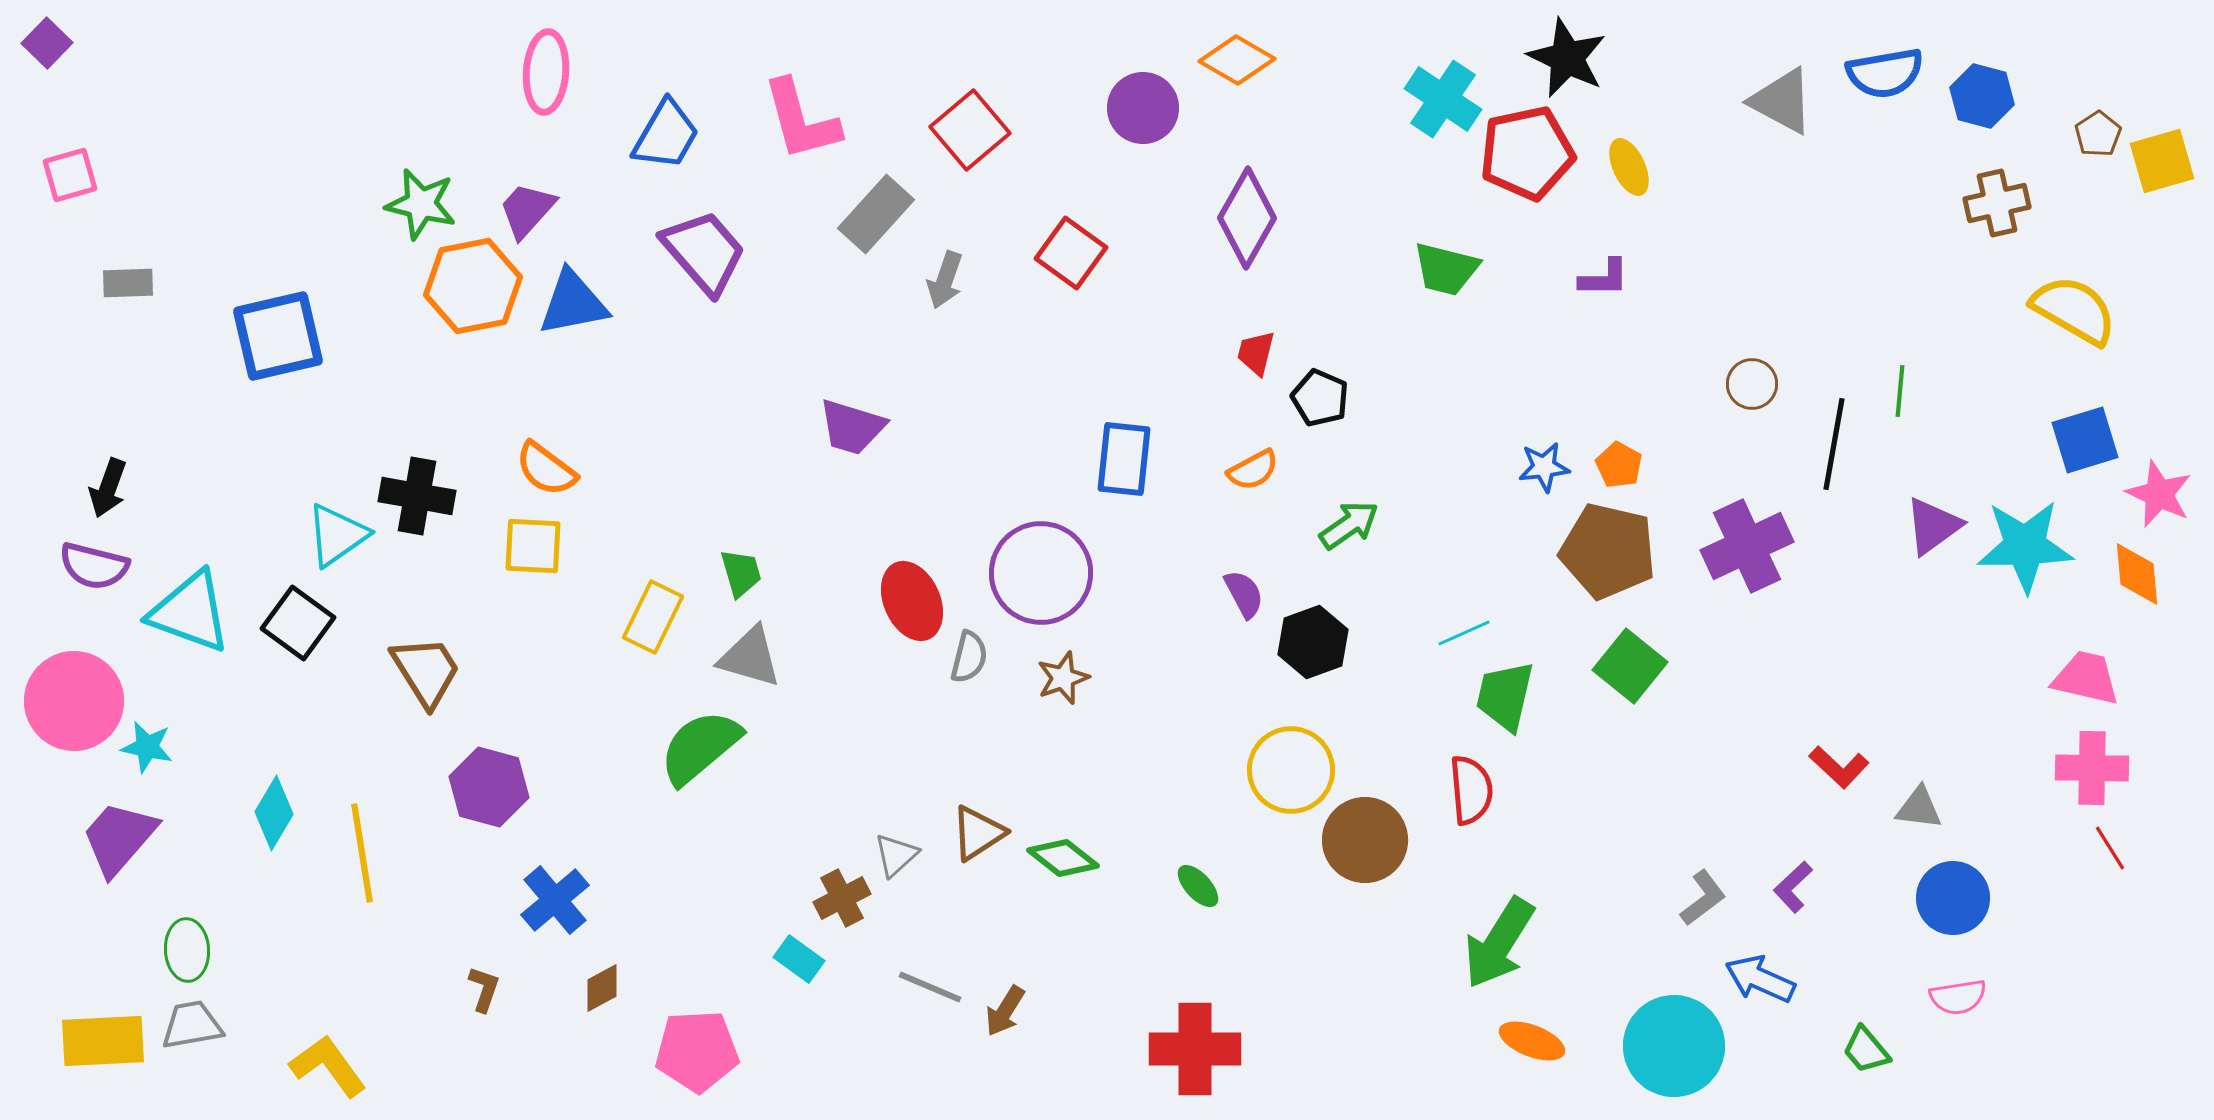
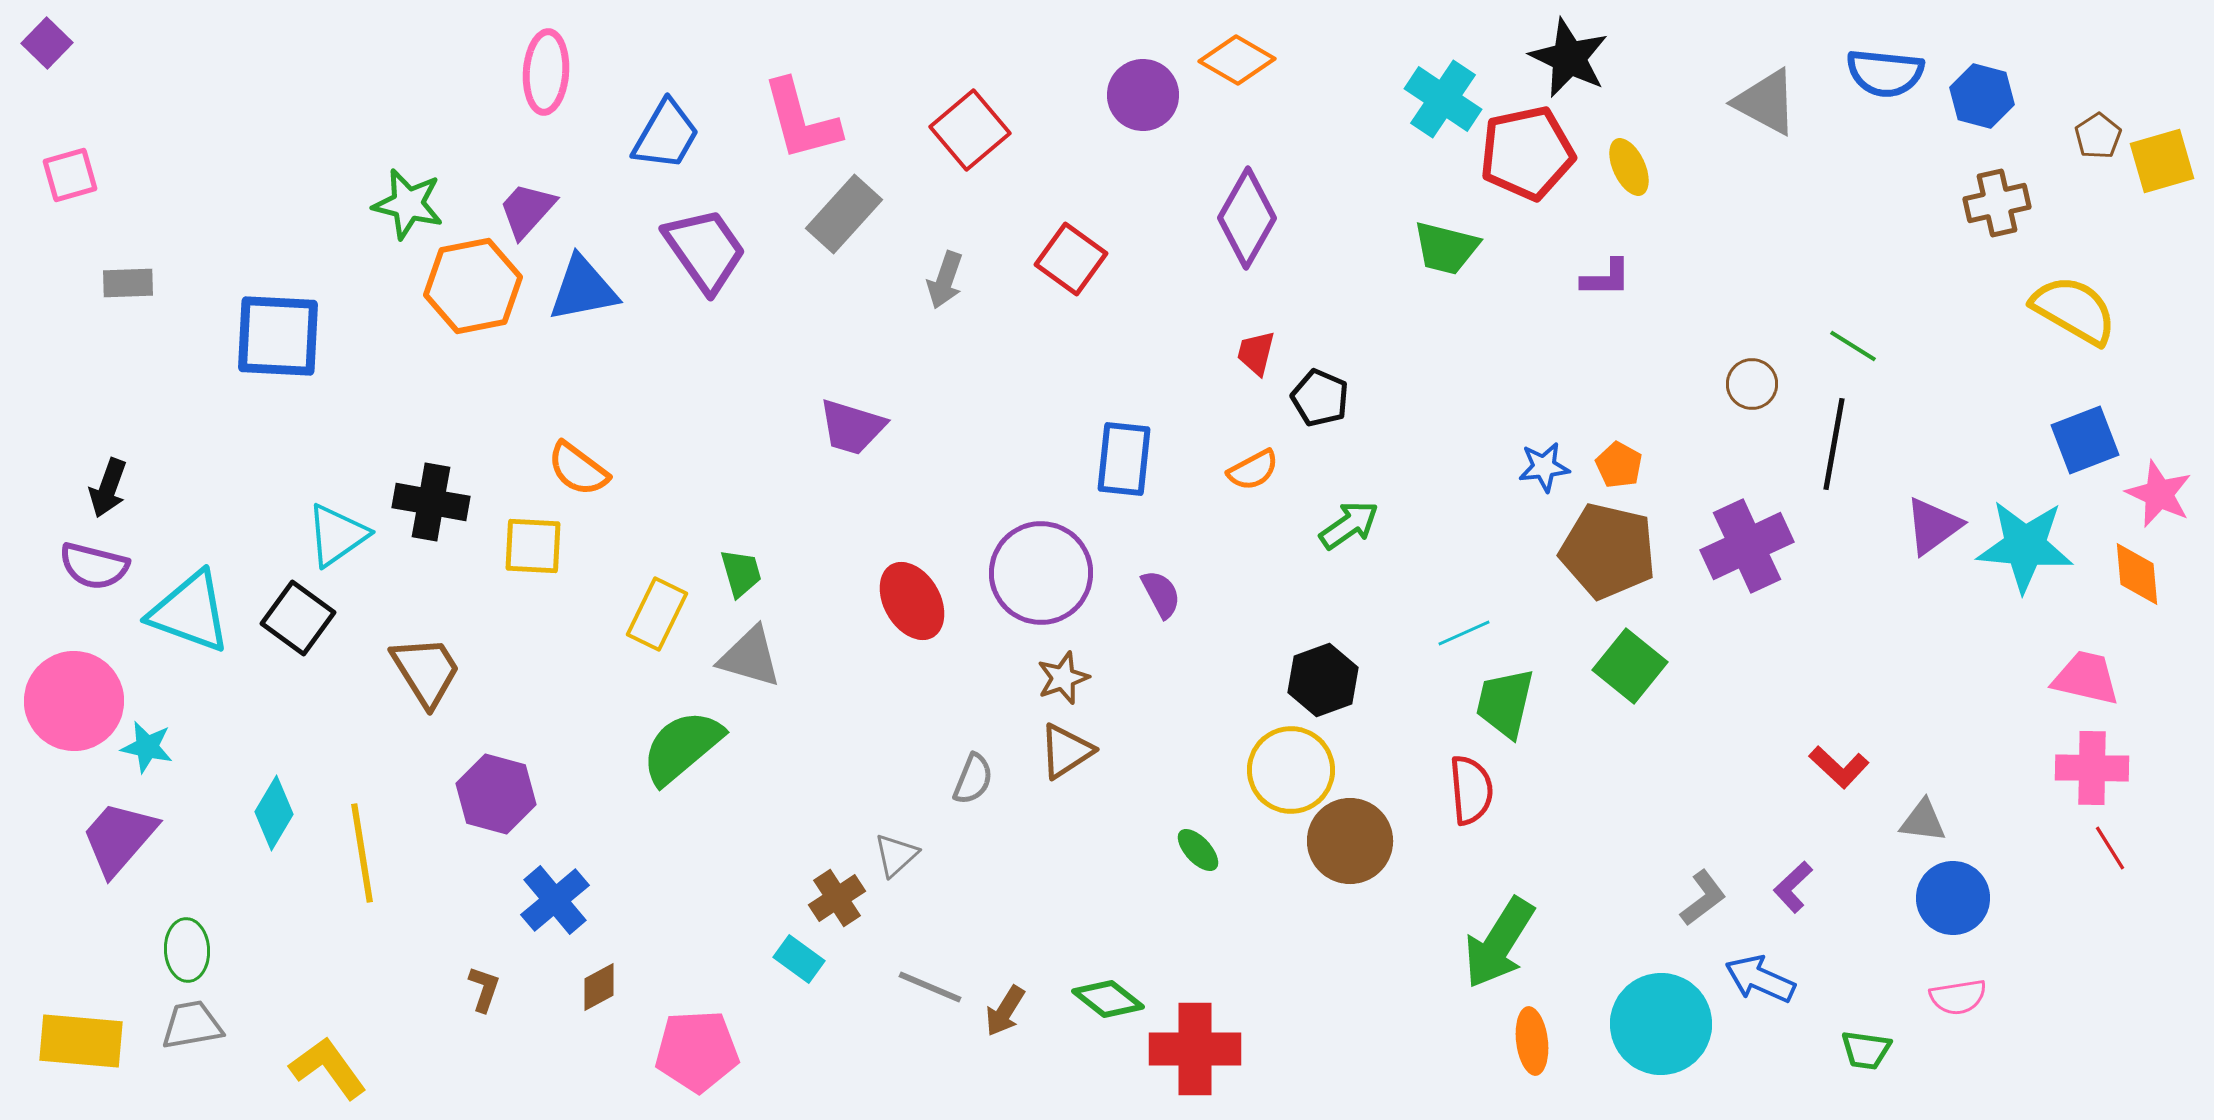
black star at (1567, 58): moved 2 px right
blue semicircle at (1885, 73): rotated 16 degrees clockwise
gray triangle at (1782, 101): moved 16 px left, 1 px down
purple circle at (1143, 108): moved 13 px up
brown pentagon at (2098, 134): moved 2 px down
green star at (421, 204): moved 13 px left
gray rectangle at (876, 214): moved 32 px left
purple trapezoid at (704, 252): moved 1 px right, 2 px up; rotated 6 degrees clockwise
red square at (1071, 253): moved 6 px down
green trapezoid at (1446, 269): moved 21 px up
purple L-shape at (1604, 278): moved 2 px right
blue triangle at (573, 303): moved 10 px right, 14 px up
blue square at (278, 336): rotated 16 degrees clockwise
green line at (1900, 391): moved 47 px left, 45 px up; rotated 63 degrees counterclockwise
blue square at (2085, 440): rotated 4 degrees counterclockwise
orange semicircle at (546, 469): moved 32 px right
black cross at (417, 496): moved 14 px right, 6 px down
cyan star at (2025, 546): rotated 6 degrees clockwise
purple semicircle at (1244, 594): moved 83 px left
red ellipse at (912, 601): rotated 6 degrees counterclockwise
yellow rectangle at (653, 617): moved 4 px right, 3 px up
black square at (298, 623): moved 5 px up
black hexagon at (1313, 642): moved 10 px right, 38 px down
gray semicircle at (969, 657): moved 4 px right, 122 px down; rotated 8 degrees clockwise
green trapezoid at (1505, 696): moved 7 px down
green semicircle at (700, 747): moved 18 px left
purple hexagon at (489, 787): moved 7 px right, 7 px down
gray triangle at (1919, 808): moved 4 px right, 13 px down
brown triangle at (978, 833): moved 88 px right, 82 px up
brown circle at (1365, 840): moved 15 px left, 1 px down
green diamond at (1063, 858): moved 45 px right, 141 px down
green ellipse at (1198, 886): moved 36 px up
brown cross at (842, 898): moved 5 px left; rotated 6 degrees counterclockwise
brown diamond at (602, 988): moved 3 px left, 1 px up
yellow rectangle at (103, 1041): moved 22 px left; rotated 8 degrees clockwise
orange ellipse at (1532, 1041): rotated 62 degrees clockwise
cyan circle at (1674, 1046): moved 13 px left, 22 px up
green trapezoid at (1866, 1050): rotated 42 degrees counterclockwise
yellow L-shape at (328, 1066): moved 2 px down
